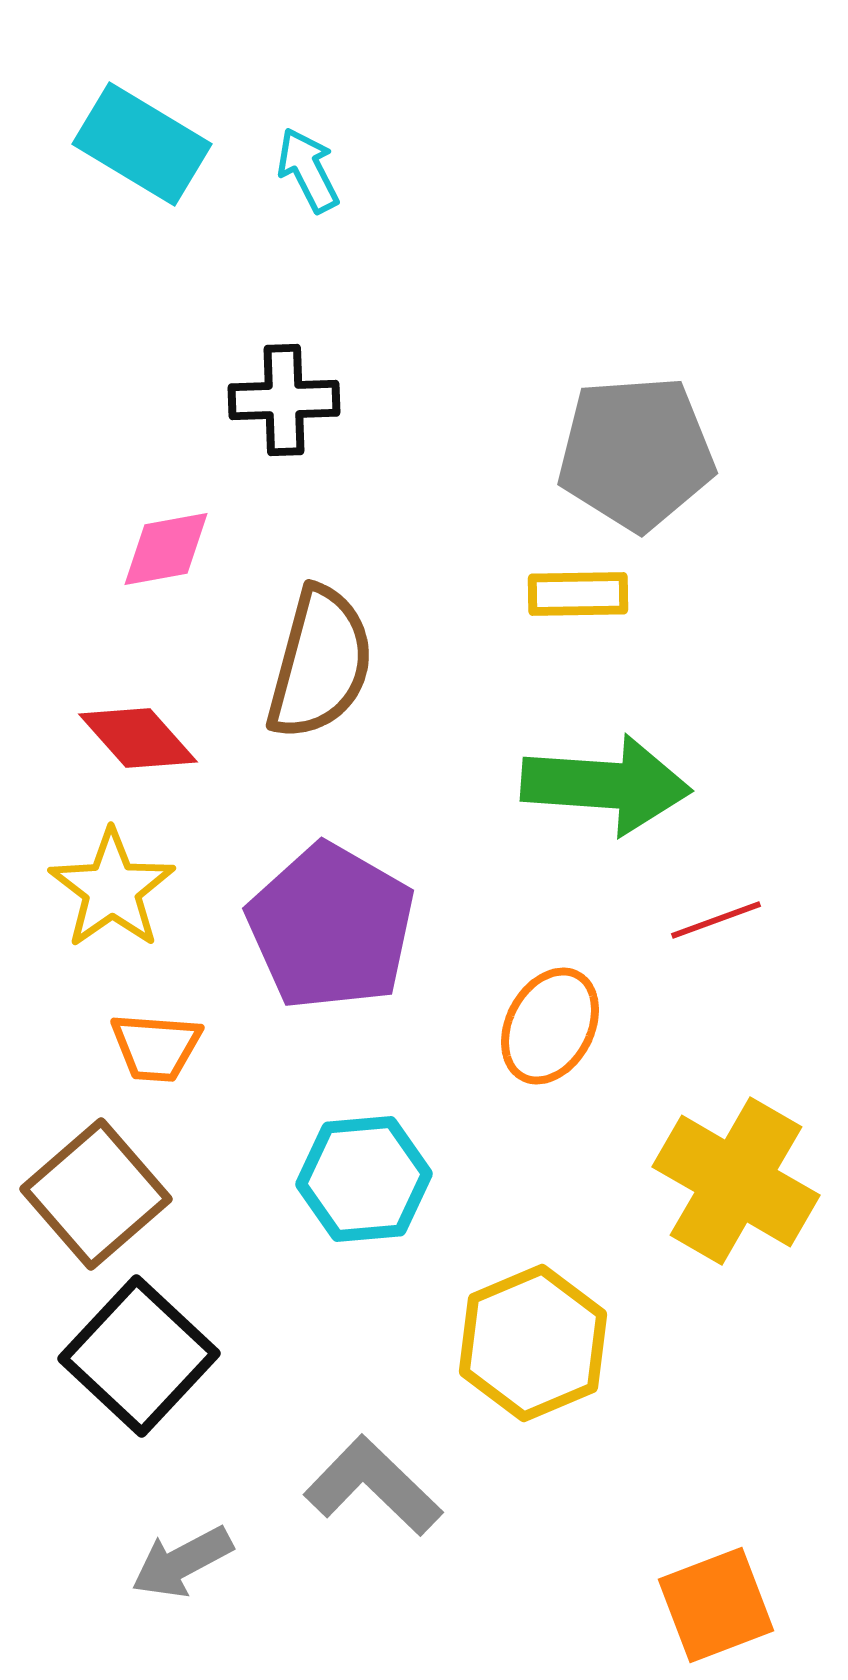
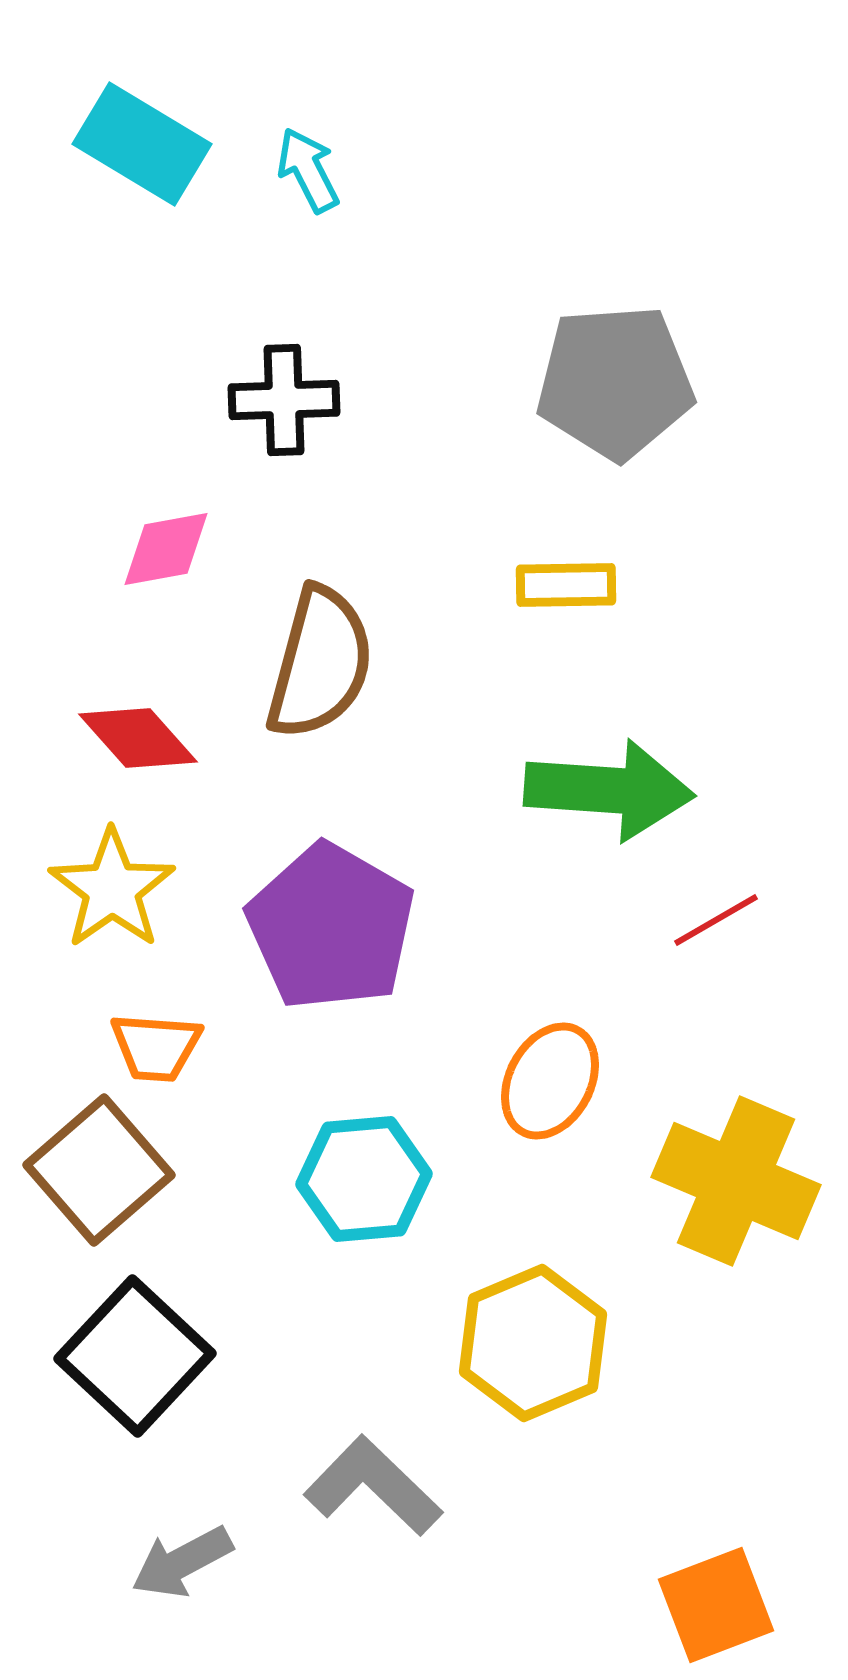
gray pentagon: moved 21 px left, 71 px up
yellow rectangle: moved 12 px left, 9 px up
green arrow: moved 3 px right, 5 px down
red line: rotated 10 degrees counterclockwise
orange ellipse: moved 55 px down
yellow cross: rotated 7 degrees counterclockwise
brown square: moved 3 px right, 24 px up
black square: moved 4 px left
